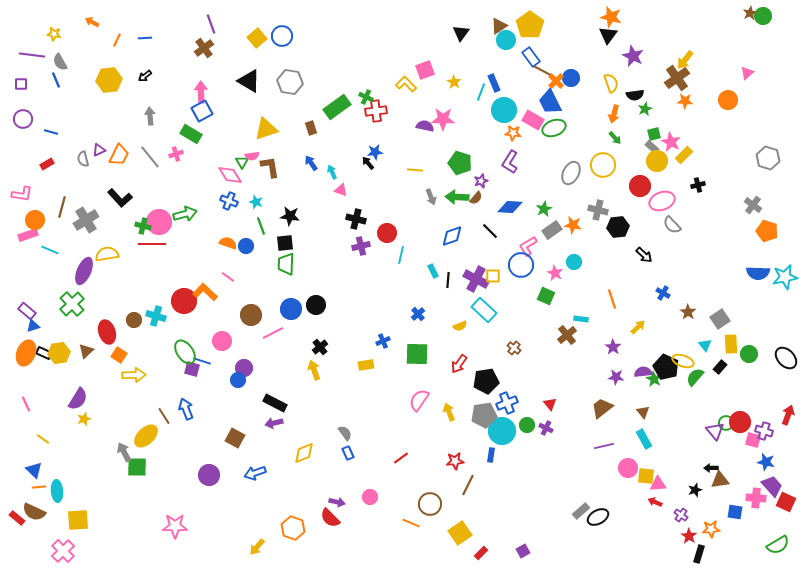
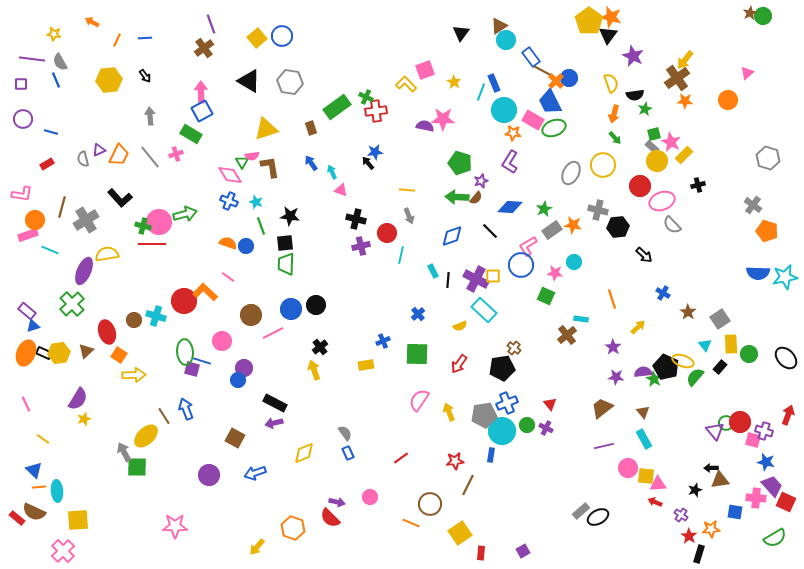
yellow pentagon at (530, 25): moved 59 px right, 4 px up
purple line at (32, 55): moved 4 px down
black arrow at (145, 76): rotated 88 degrees counterclockwise
blue circle at (571, 78): moved 2 px left
yellow line at (415, 170): moved 8 px left, 20 px down
gray arrow at (431, 197): moved 22 px left, 19 px down
pink star at (555, 273): rotated 21 degrees counterclockwise
green ellipse at (185, 352): rotated 30 degrees clockwise
black pentagon at (486, 381): moved 16 px right, 13 px up
green semicircle at (778, 545): moved 3 px left, 7 px up
red rectangle at (481, 553): rotated 40 degrees counterclockwise
